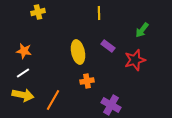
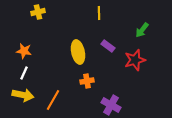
white line: moved 1 px right; rotated 32 degrees counterclockwise
